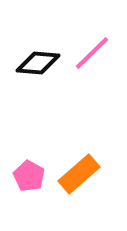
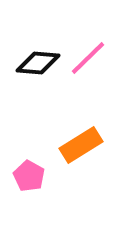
pink line: moved 4 px left, 5 px down
orange rectangle: moved 2 px right, 29 px up; rotated 9 degrees clockwise
